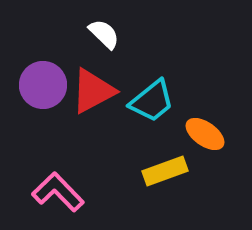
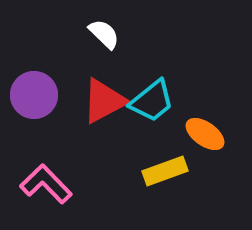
purple circle: moved 9 px left, 10 px down
red triangle: moved 11 px right, 10 px down
pink L-shape: moved 12 px left, 8 px up
